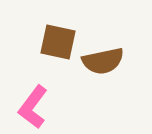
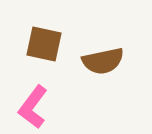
brown square: moved 14 px left, 2 px down
